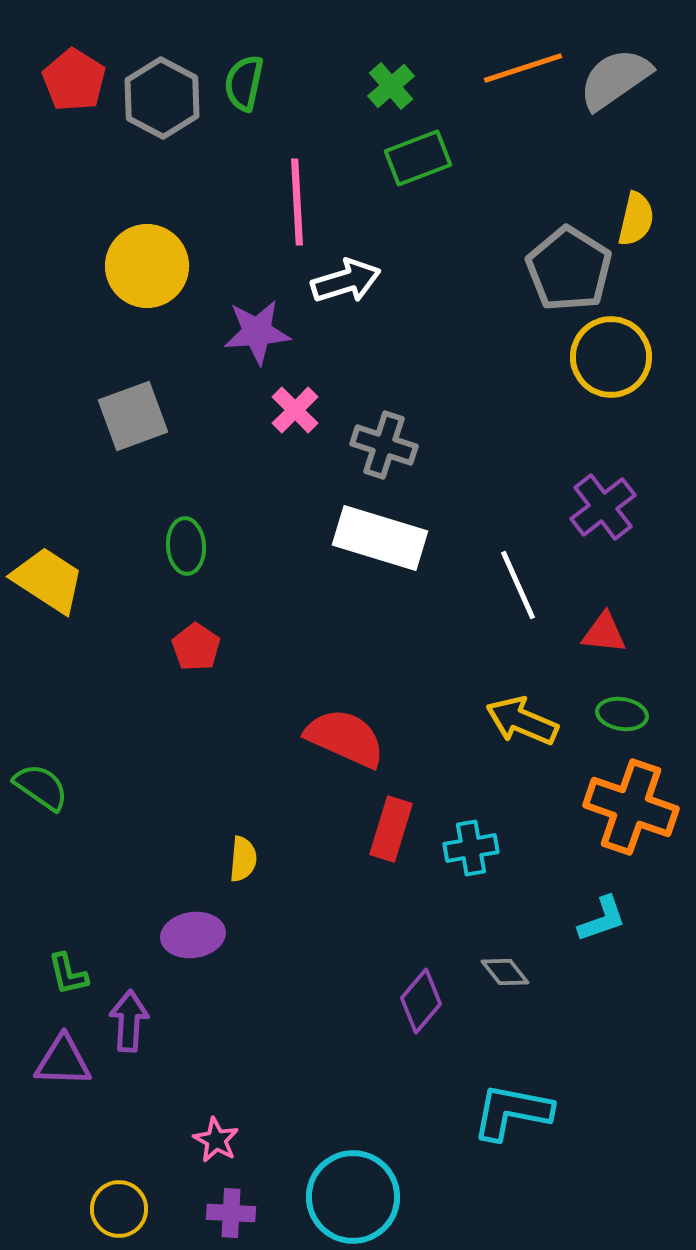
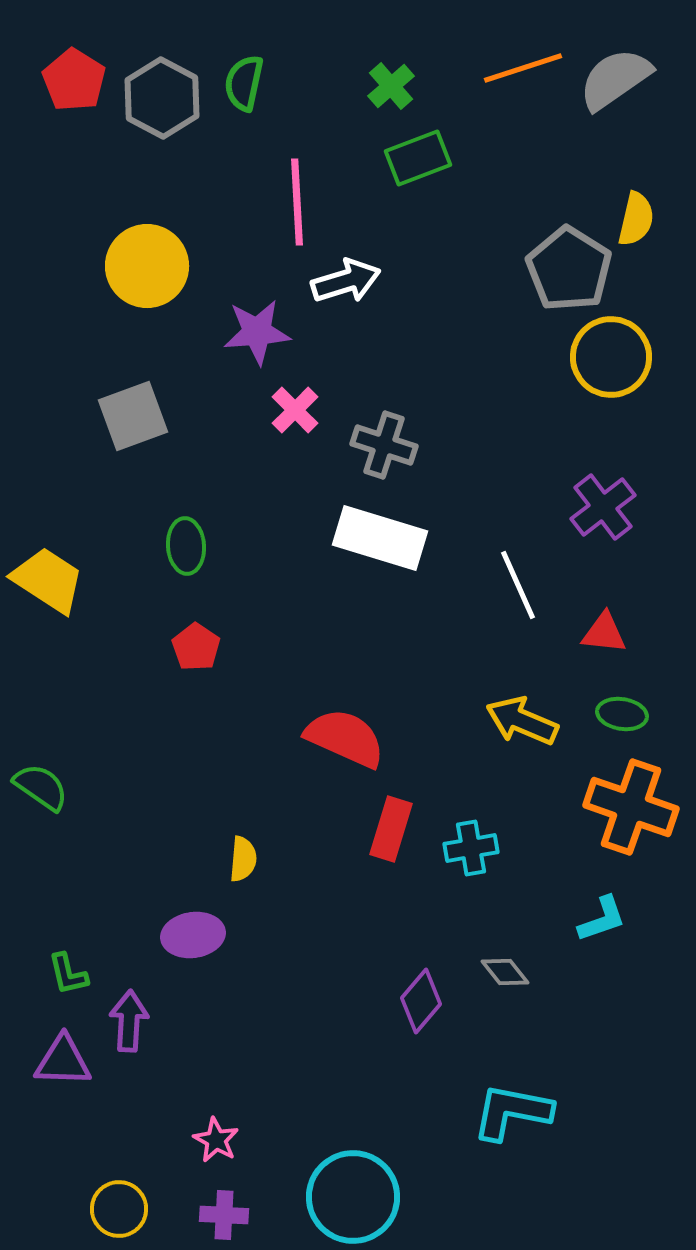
purple cross at (231, 1213): moved 7 px left, 2 px down
